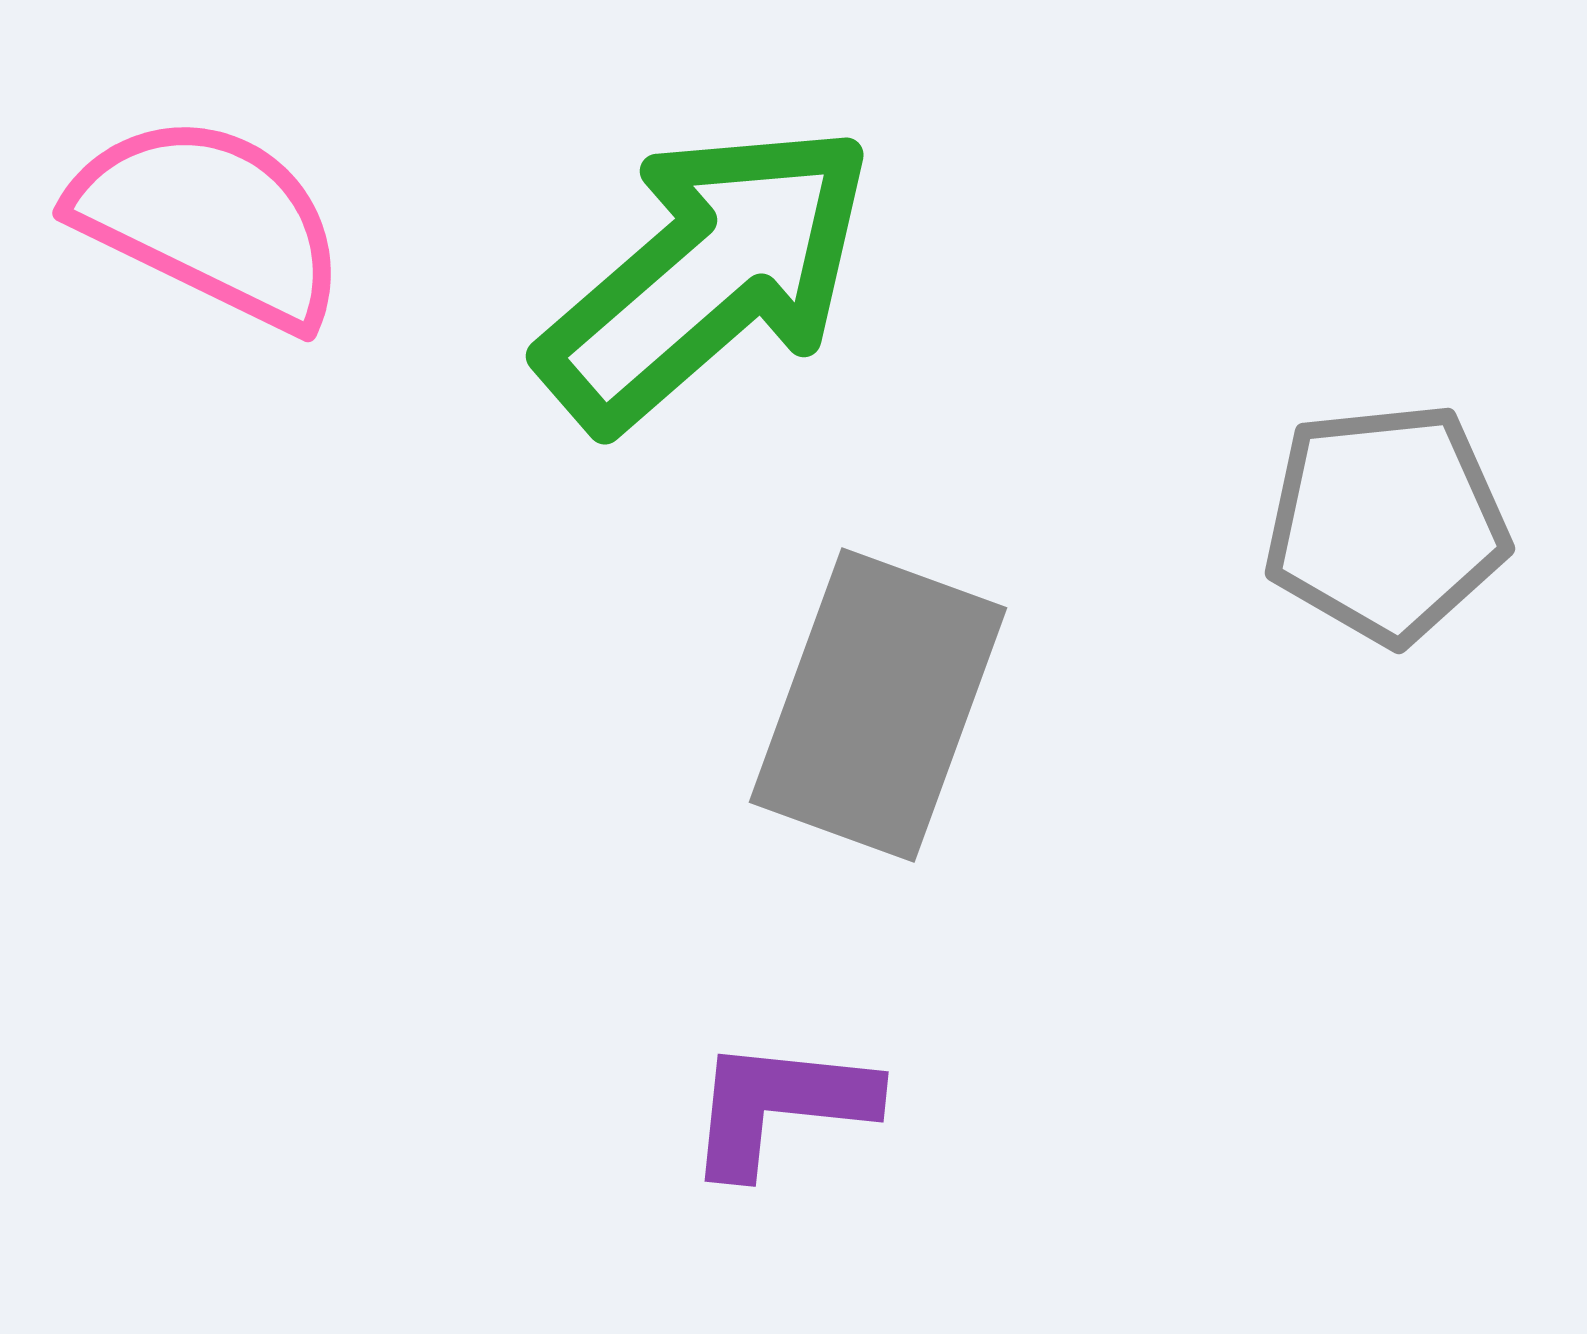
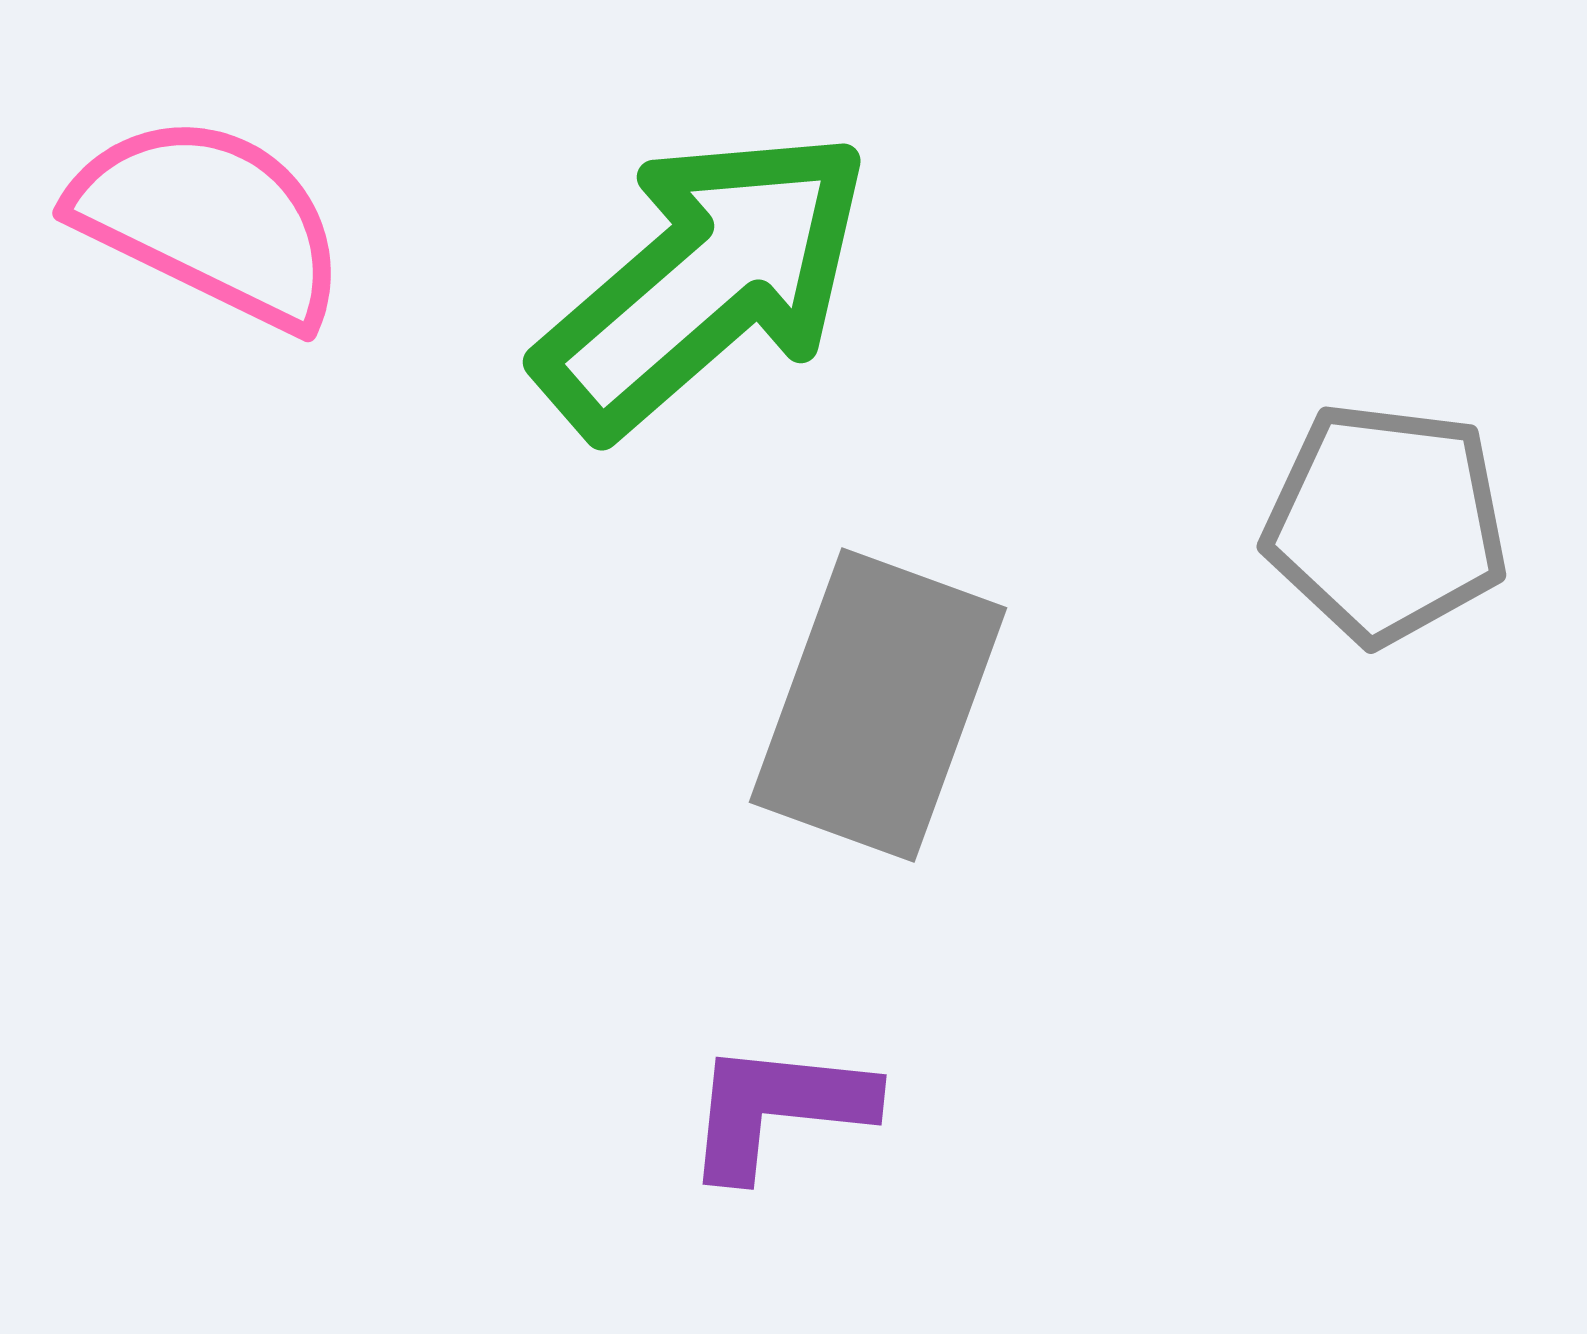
green arrow: moved 3 px left, 6 px down
gray pentagon: rotated 13 degrees clockwise
purple L-shape: moved 2 px left, 3 px down
